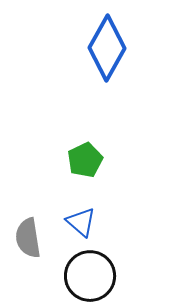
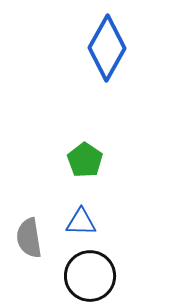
green pentagon: rotated 12 degrees counterclockwise
blue triangle: rotated 40 degrees counterclockwise
gray semicircle: moved 1 px right
